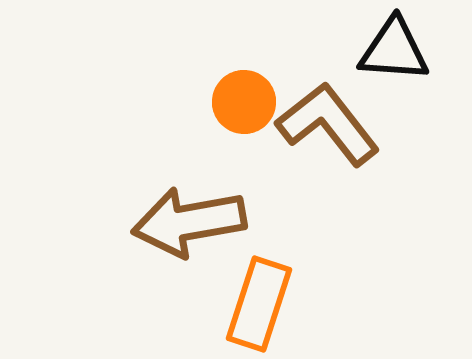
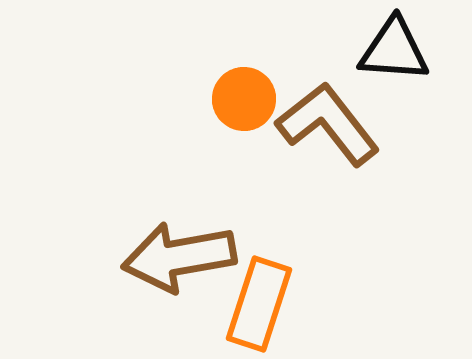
orange circle: moved 3 px up
brown arrow: moved 10 px left, 35 px down
